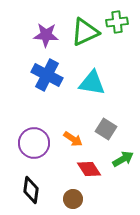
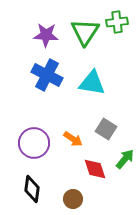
green triangle: rotated 32 degrees counterclockwise
green arrow: moved 2 px right; rotated 20 degrees counterclockwise
red diamond: moved 6 px right; rotated 15 degrees clockwise
black diamond: moved 1 px right, 1 px up
